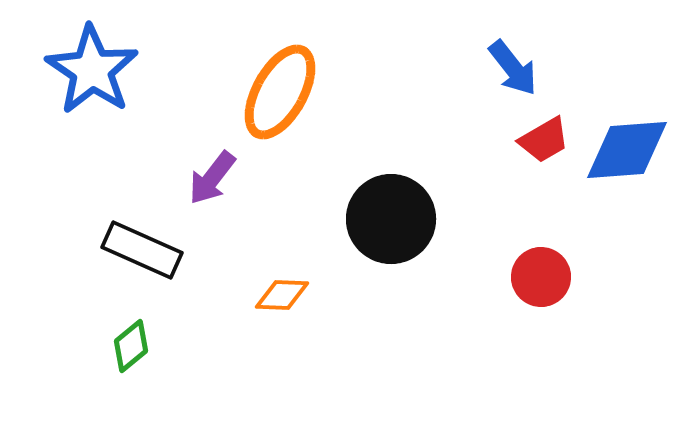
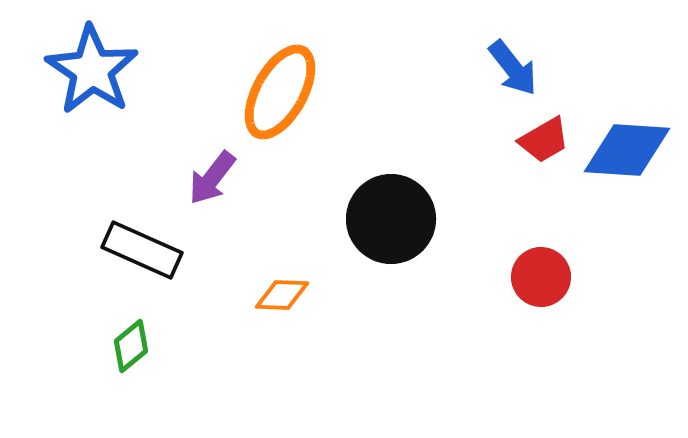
blue diamond: rotated 8 degrees clockwise
